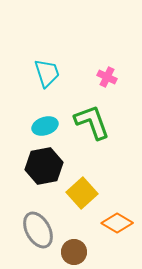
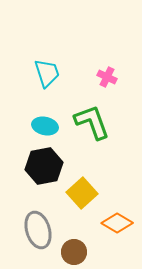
cyan ellipse: rotated 30 degrees clockwise
gray ellipse: rotated 12 degrees clockwise
